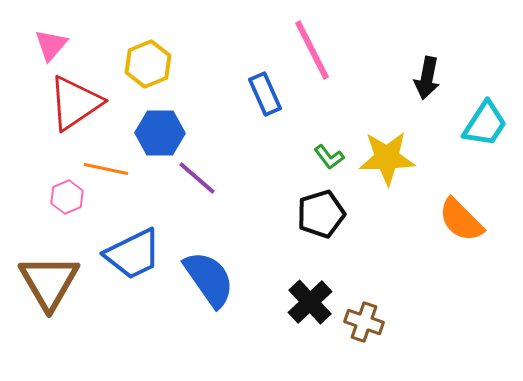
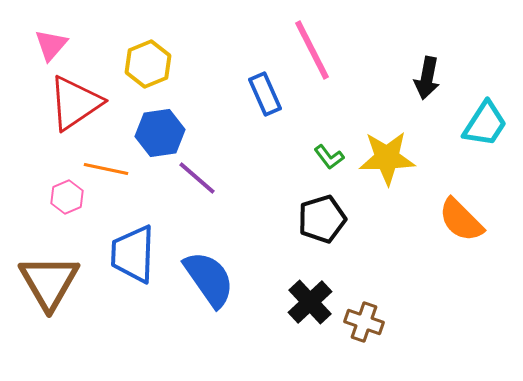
blue hexagon: rotated 9 degrees counterclockwise
black pentagon: moved 1 px right, 5 px down
blue trapezoid: rotated 118 degrees clockwise
